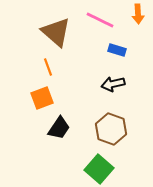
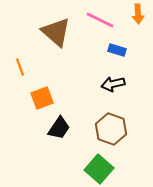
orange line: moved 28 px left
